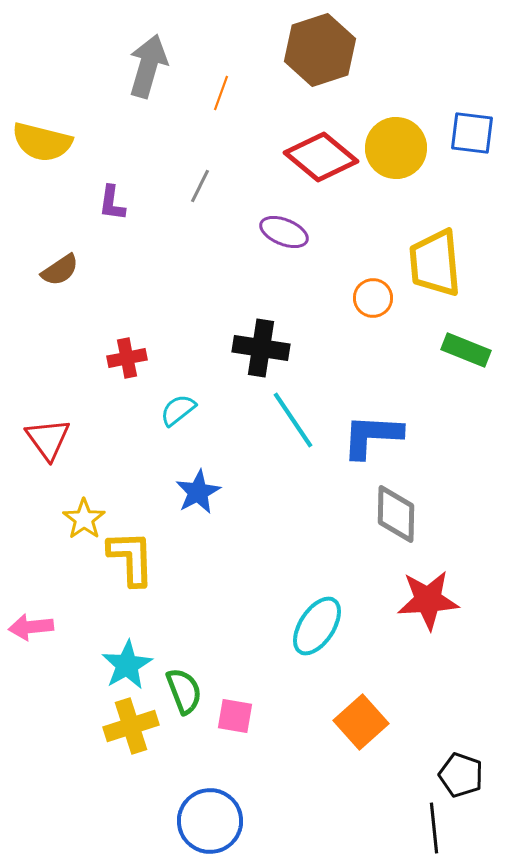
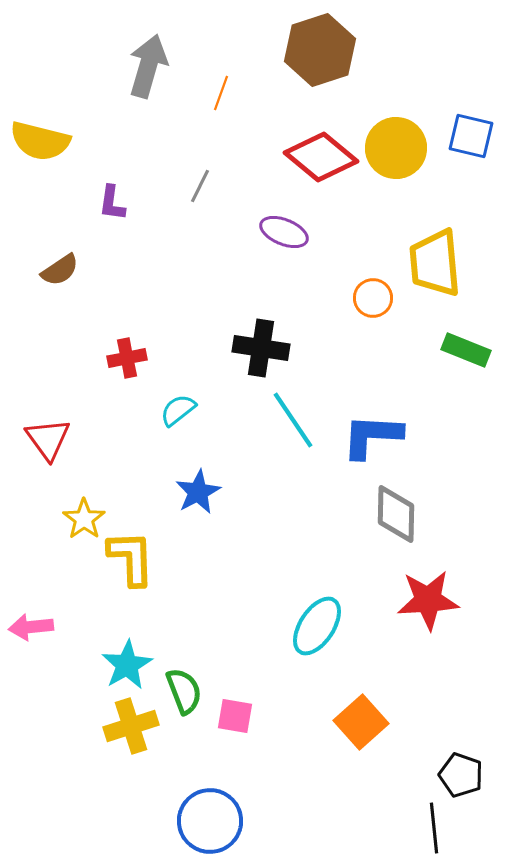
blue square: moved 1 px left, 3 px down; rotated 6 degrees clockwise
yellow semicircle: moved 2 px left, 1 px up
